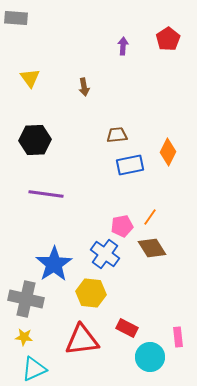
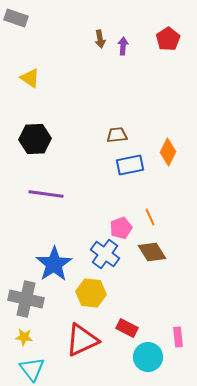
gray rectangle: rotated 15 degrees clockwise
yellow triangle: rotated 20 degrees counterclockwise
brown arrow: moved 16 px right, 48 px up
black hexagon: moved 1 px up
orange line: rotated 60 degrees counterclockwise
pink pentagon: moved 1 px left, 2 px down; rotated 10 degrees counterclockwise
brown diamond: moved 4 px down
red triangle: rotated 18 degrees counterclockwise
cyan circle: moved 2 px left
cyan triangle: moved 2 px left; rotated 44 degrees counterclockwise
